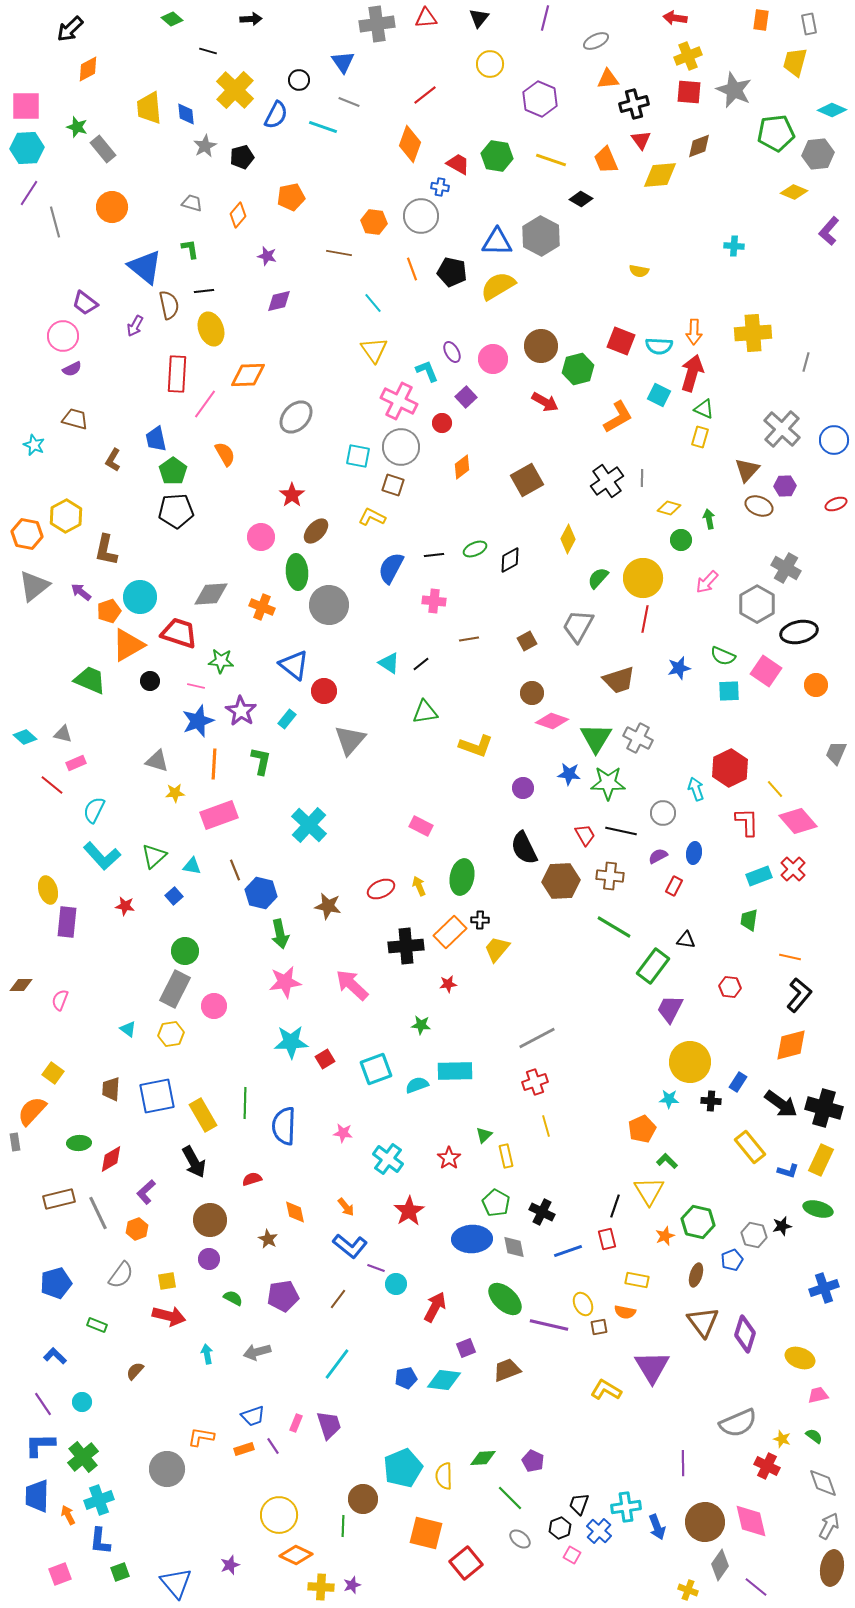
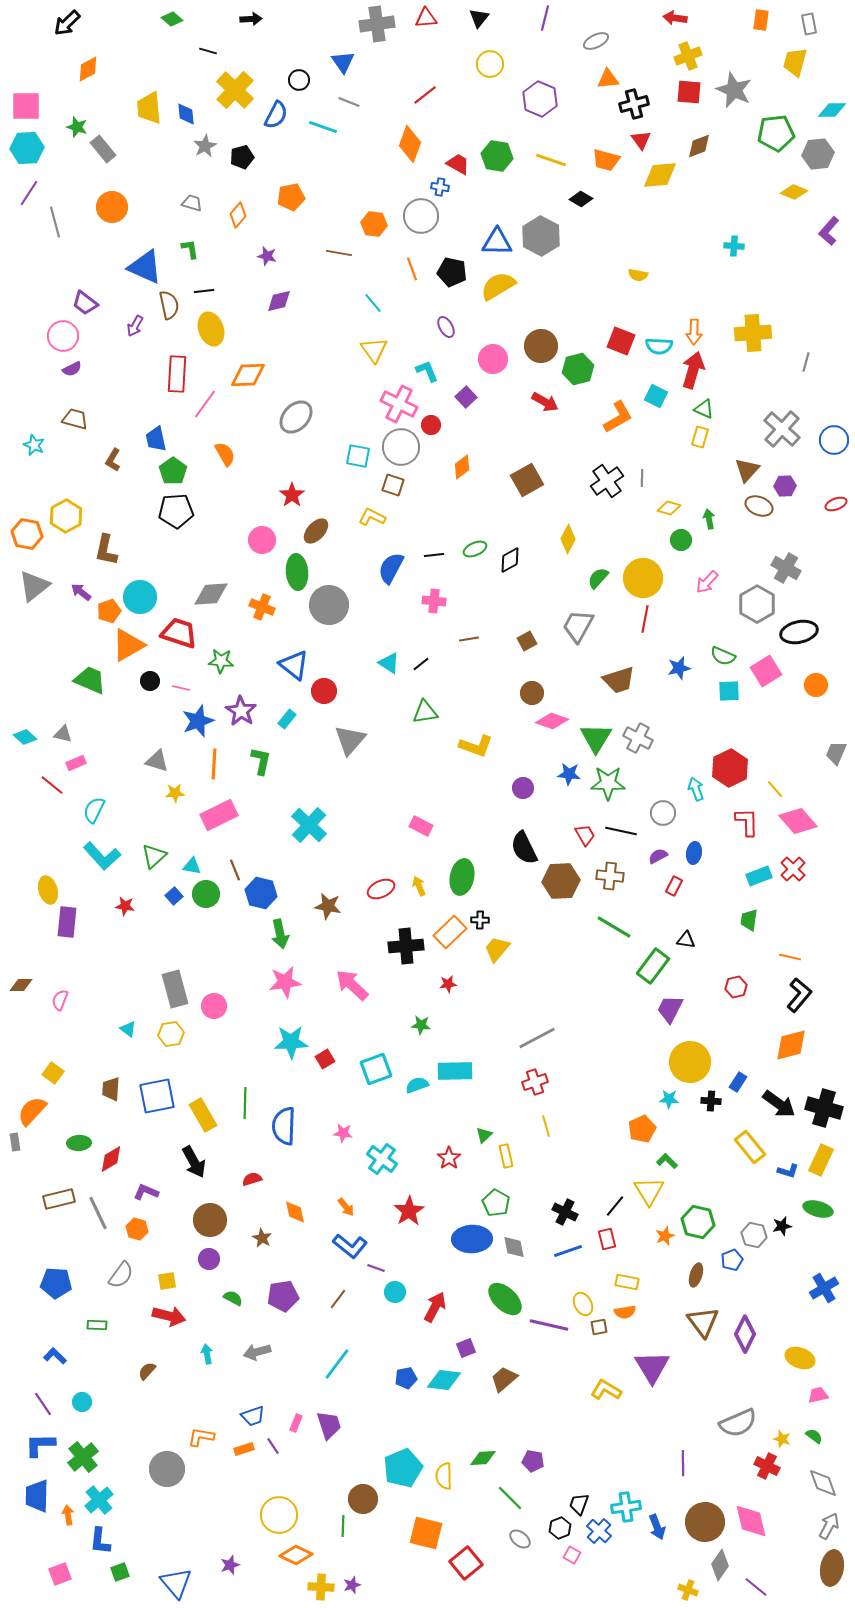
black arrow at (70, 29): moved 3 px left, 6 px up
cyan diamond at (832, 110): rotated 24 degrees counterclockwise
orange trapezoid at (606, 160): rotated 52 degrees counterclockwise
orange hexagon at (374, 222): moved 2 px down
blue triangle at (145, 267): rotated 15 degrees counterclockwise
yellow semicircle at (639, 271): moved 1 px left, 4 px down
purple ellipse at (452, 352): moved 6 px left, 25 px up
red arrow at (692, 373): moved 1 px right, 3 px up
cyan square at (659, 395): moved 3 px left, 1 px down
pink cross at (399, 401): moved 3 px down
red circle at (442, 423): moved 11 px left, 2 px down
pink circle at (261, 537): moved 1 px right, 3 px down
pink square at (766, 671): rotated 24 degrees clockwise
pink line at (196, 686): moved 15 px left, 2 px down
pink rectangle at (219, 815): rotated 6 degrees counterclockwise
green circle at (185, 951): moved 21 px right, 57 px up
red hexagon at (730, 987): moved 6 px right; rotated 20 degrees counterclockwise
gray rectangle at (175, 989): rotated 42 degrees counterclockwise
black arrow at (781, 1104): moved 2 px left
cyan cross at (388, 1159): moved 6 px left
purple L-shape at (146, 1192): rotated 65 degrees clockwise
black line at (615, 1206): rotated 20 degrees clockwise
black cross at (542, 1212): moved 23 px right
orange hexagon at (137, 1229): rotated 25 degrees counterclockwise
brown star at (268, 1239): moved 6 px left, 1 px up
yellow rectangle at (637, 1280): moved 10 px left, 2 px down
blue pentagon at (56, 1283): rotated 20 degrees clockwise
cyan circle at (396, 1284): moved 1 px left, 8 px down
blue cross at (824, 1288): rotated 12 degrees counterclockwise
orange semicircle at (625, 1312): rotated 20 degrees counterclockwise
green rectangle at (97, 1325): rotated 18 degrees counterclockwise
purple diamond at (745, 1334): rotated 9 degrees clockwise
brown trapezoid at (507, 1370): moved 3 px left, 9 px down; rotated 20 degrees counterclockwise
brown semicircle at (135, 1371): moved 12 px right
purple pentagon at (533, 1461): rotated 15 degrees counterclockwise
cyan cross at (99, 1500): rotated 20 degrees counterclockwise
orange arrow at (68, 1515): rotated 18 degrees clockwise
